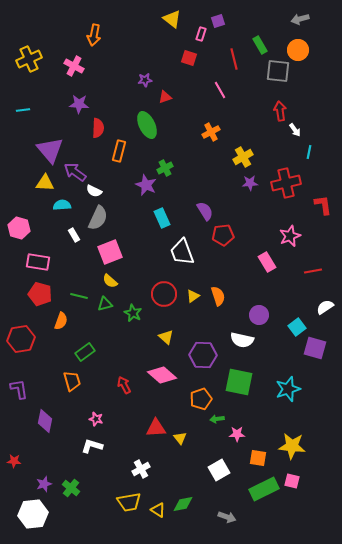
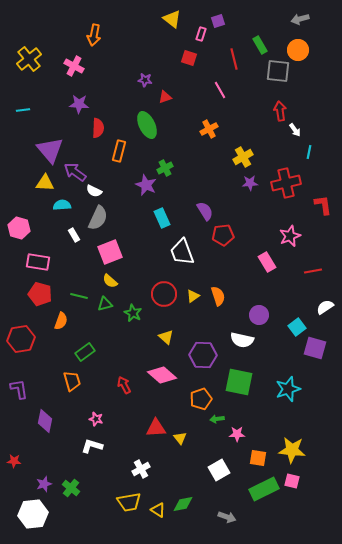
yellow cross at (29, 59): rotated 15 degrees counterclockwise
purple star at (145, 80): rotated 16 degrees clockwise
orange cross at (211, 132): moved 2 px left, 3 px up
yellow star at (292, 446): moved 4 px down
